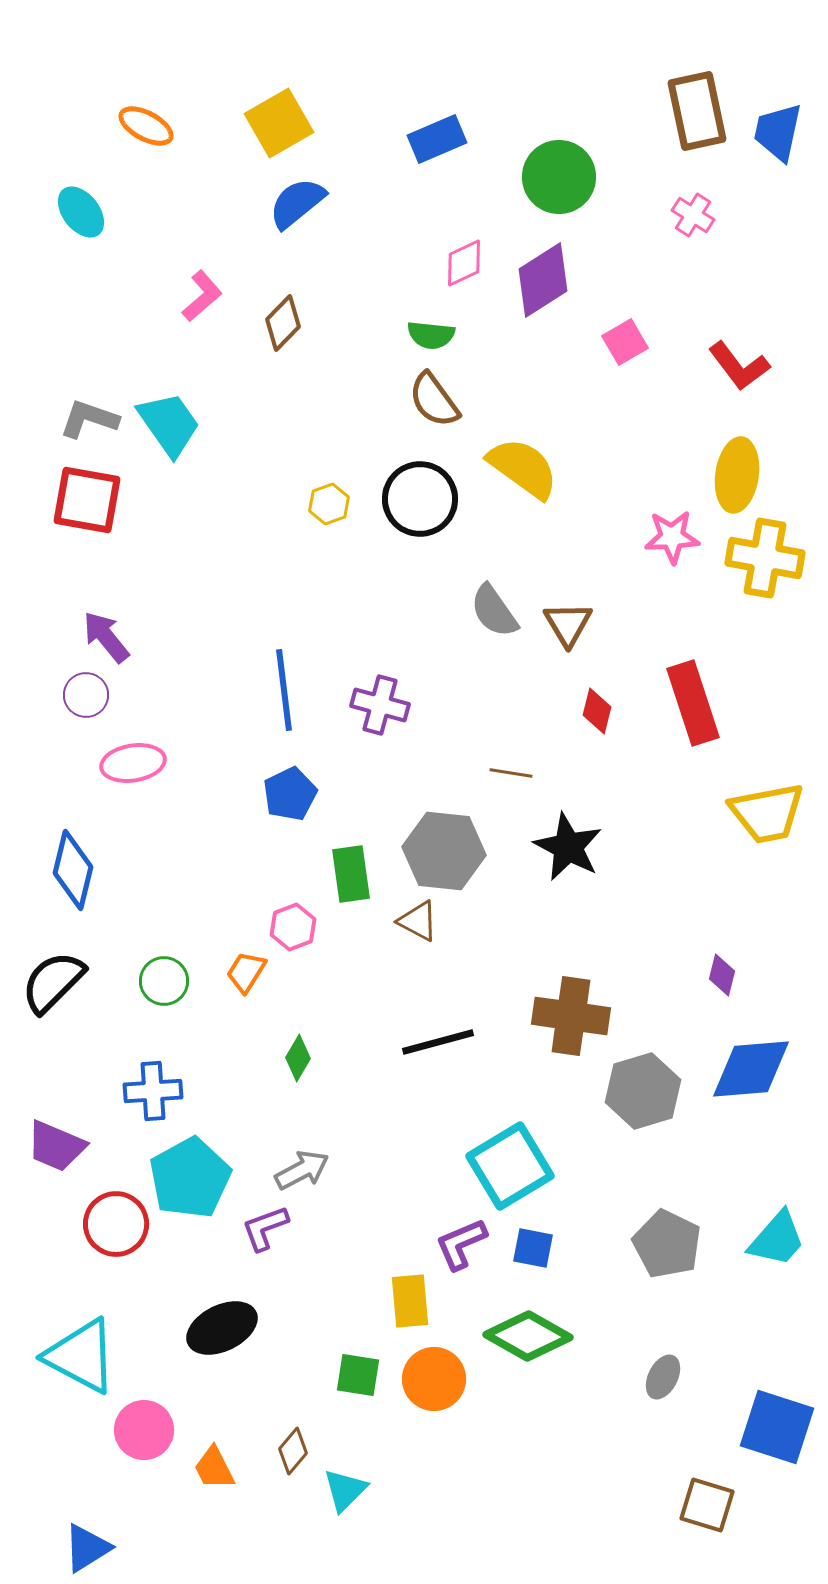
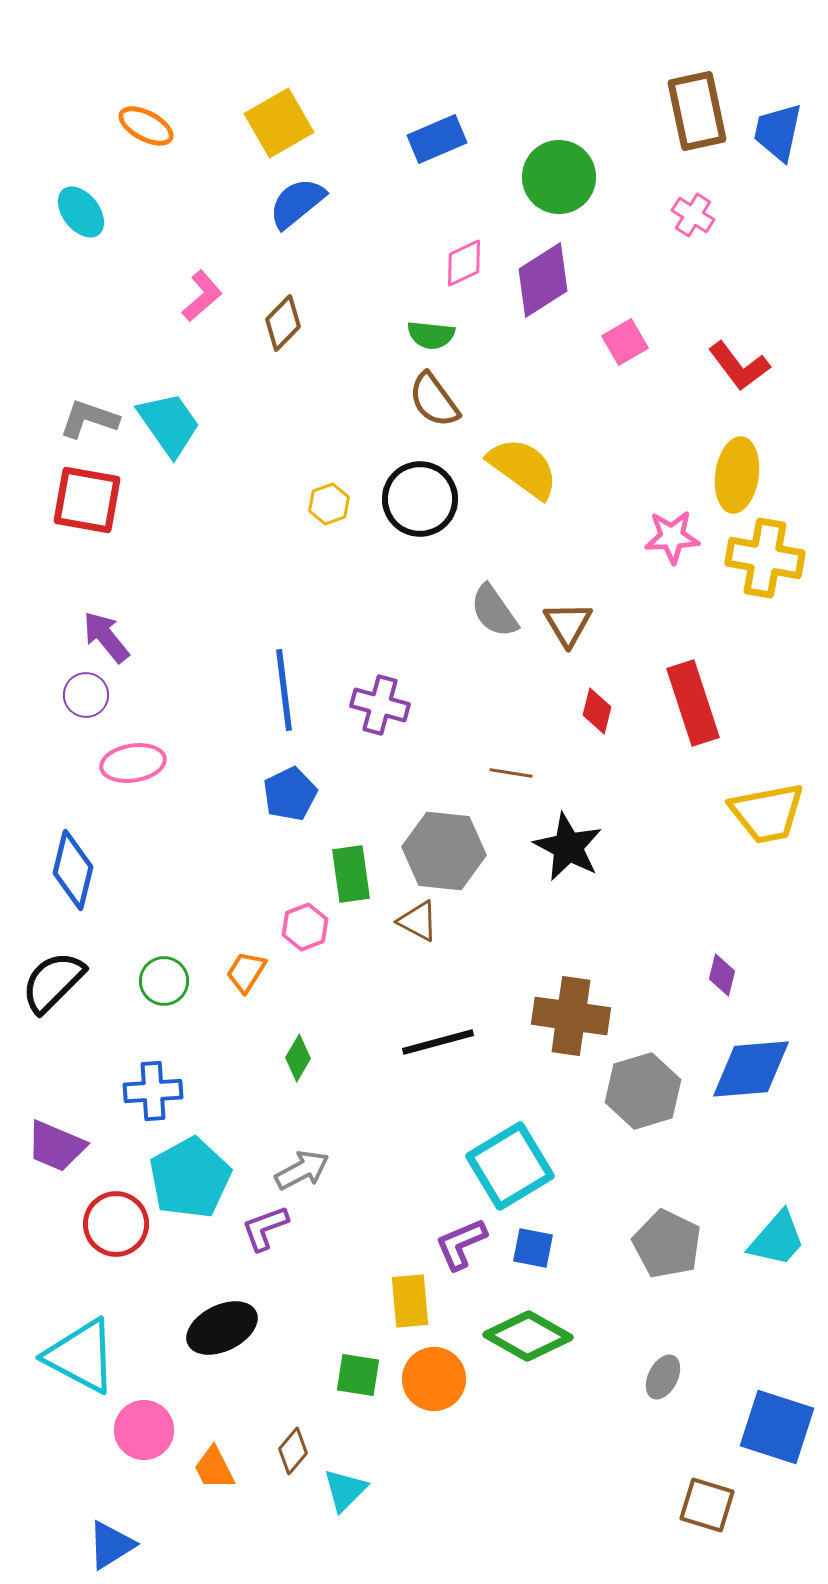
pink hexagon at (293, 927): moved 12 px right
blue triangle at (87, 1548): moved 24 px right, 3 px up
